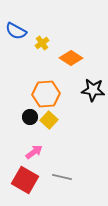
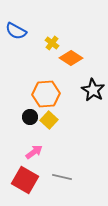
yellow cross: moved 10 px right; rotated 16 degrees counterclockwise
black star: rotated 25 degrees clockwise
